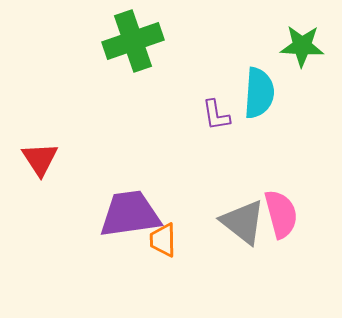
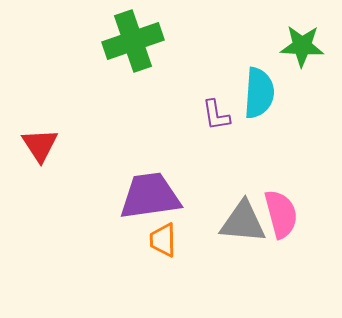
red triangle: moved 14 px up
purple trapezoid: moved 20 px right, 18 px up
gray triangle: rotated 33 degrees counterclockwise
